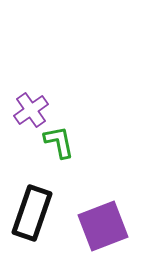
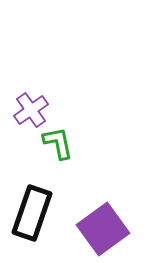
green L-shape: moved 1 px left, 1 px down
purple square: moved 3 px down; rotated 15 degrees counterclockwise
